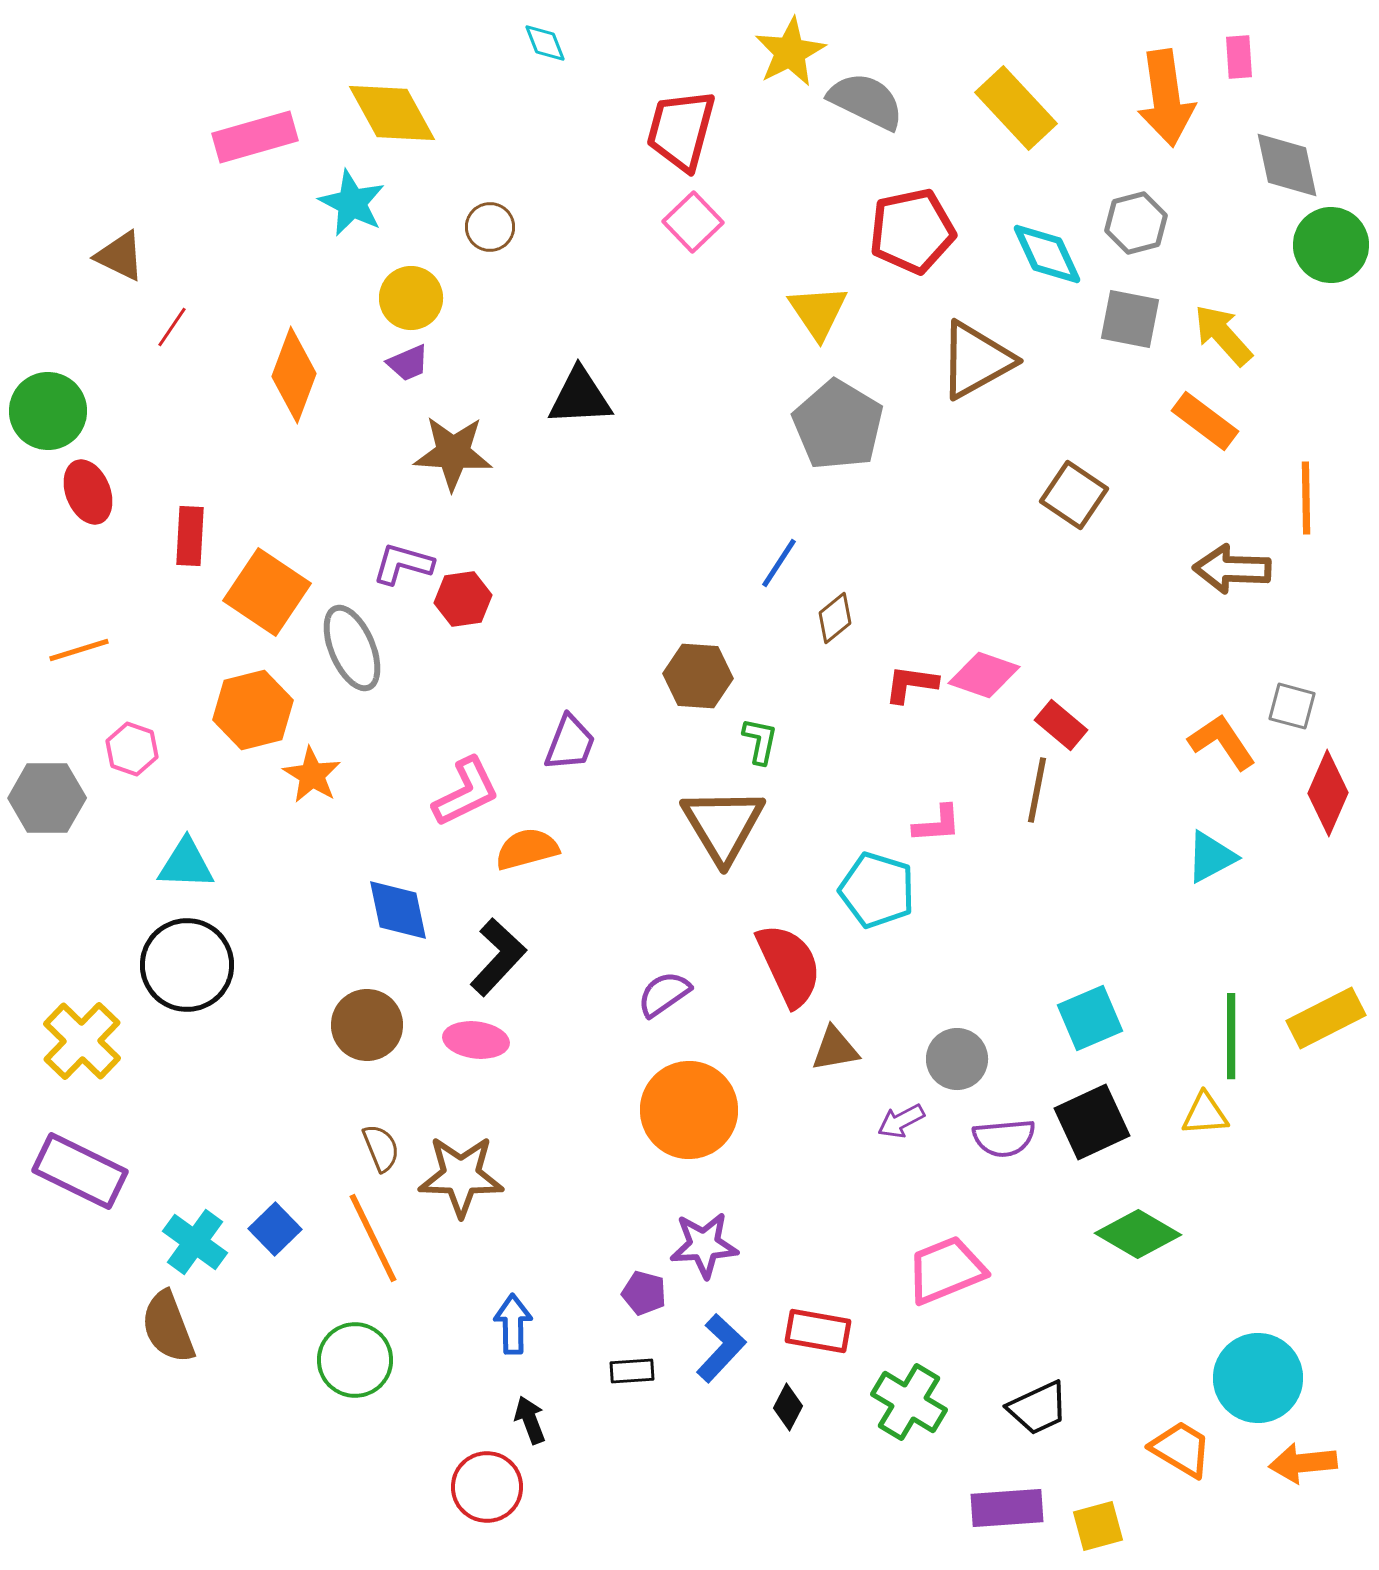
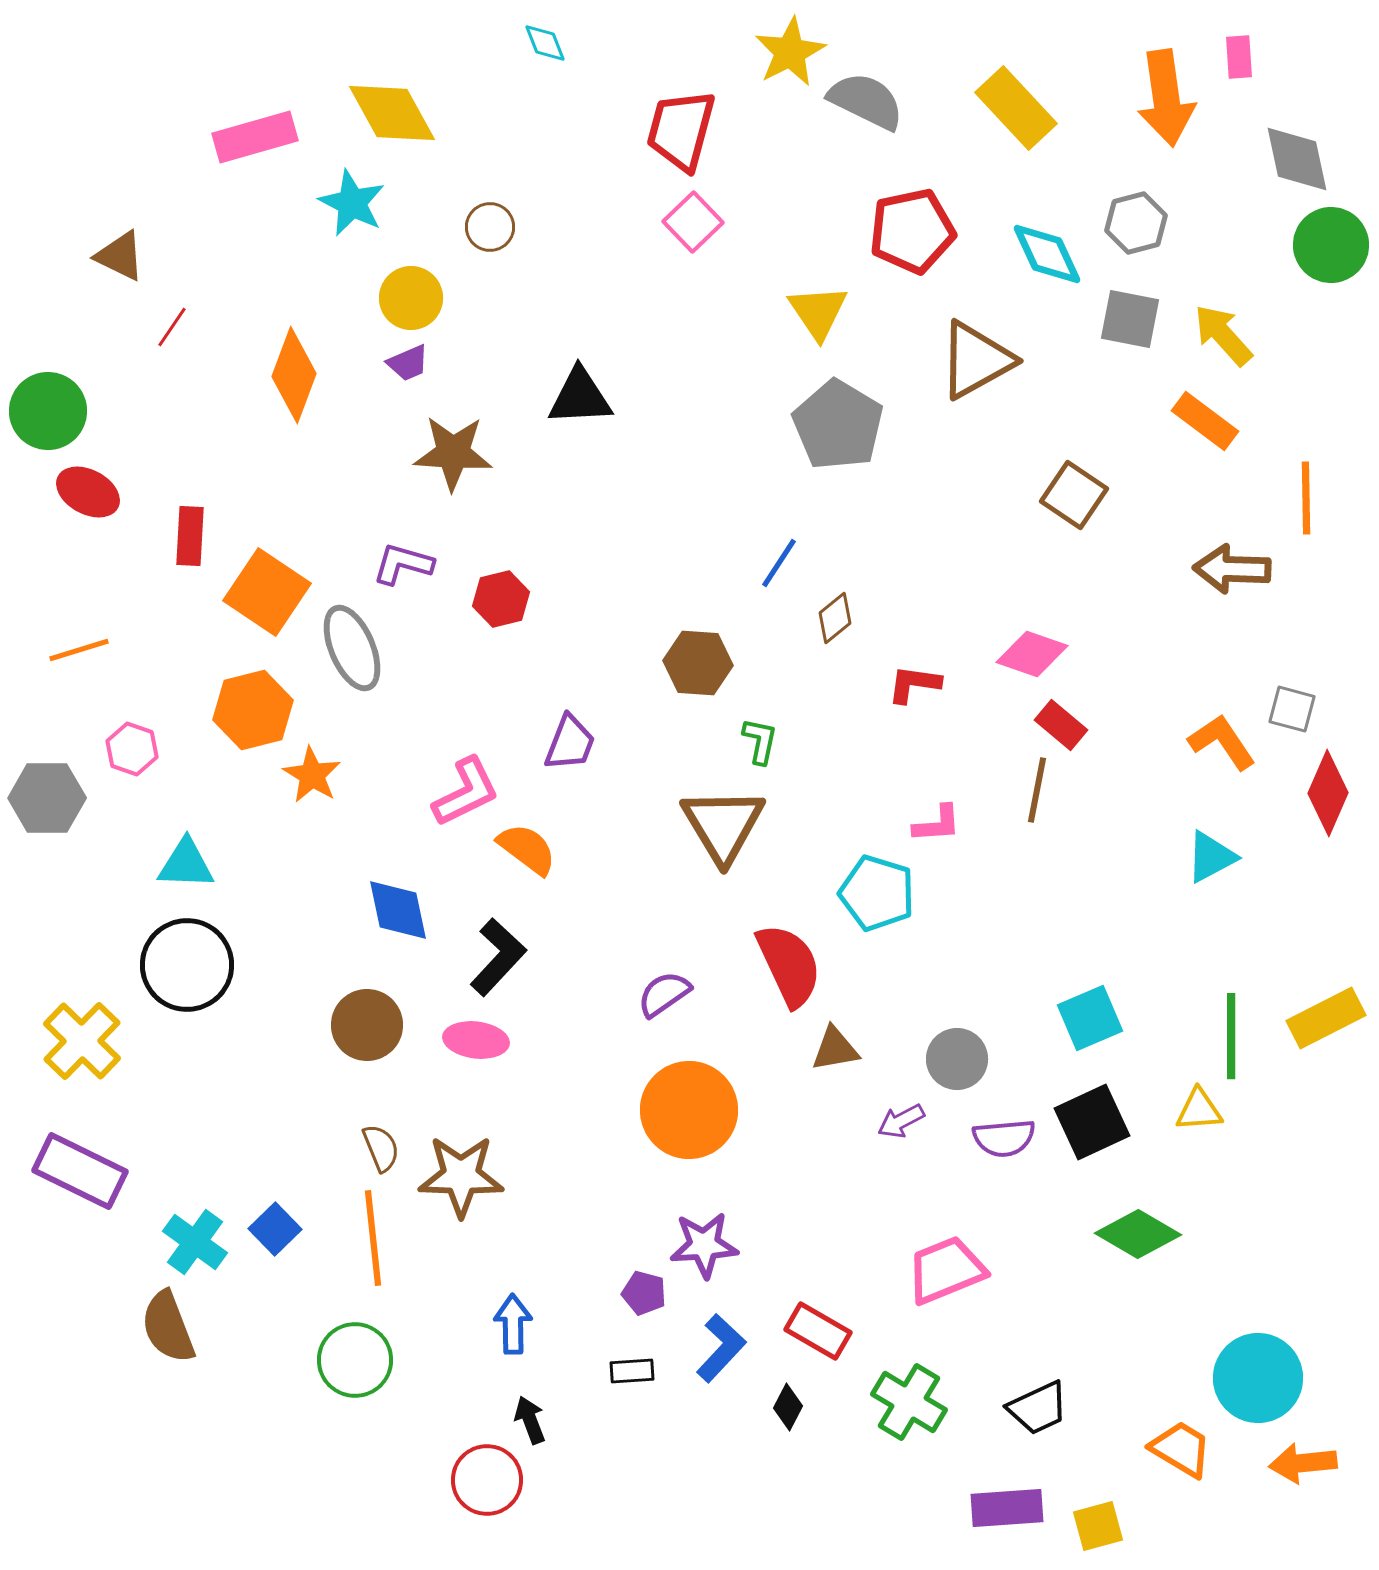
gray diamond at (1287, 165): moved 10 px right, 6 px up
red ellipse at (88, 492): rotated 40 degrees counterclockwise
red hexagon at (463, 599): moved 38 px right; rotated 6 degrees counterclockwise
pink diamond at (984, 675): moved 48 px right, 21 px up
brown hexagon at (698, 676): moved 13 px up
red L-shape at (911, 684): moved 3 px right
gray square at (1292, 706): moved 3 px down
orange semicircle at (527, 849): rotated 52 degrees clockwise
cyan pentagon at (877, 890): moved 3 px down
yellow triangle at (1205, 1114): moved 6 px left, 4 px up
orange line at (373, 1238): rotated 20 degrees clockwise
red rectangle at (818, 1331): rotated 20 degrees clockwise
red circle at (487, 1487): moved 7 px up
